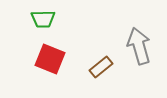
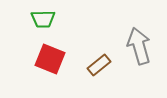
brown rectangle: moved 2 px left, 2 px up
